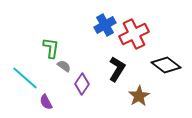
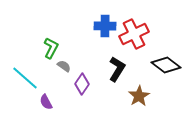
blue cross: moved 1 px down; rotated 30 degrees clockwise
green L-shape: rotated 20 degrees clockwise
